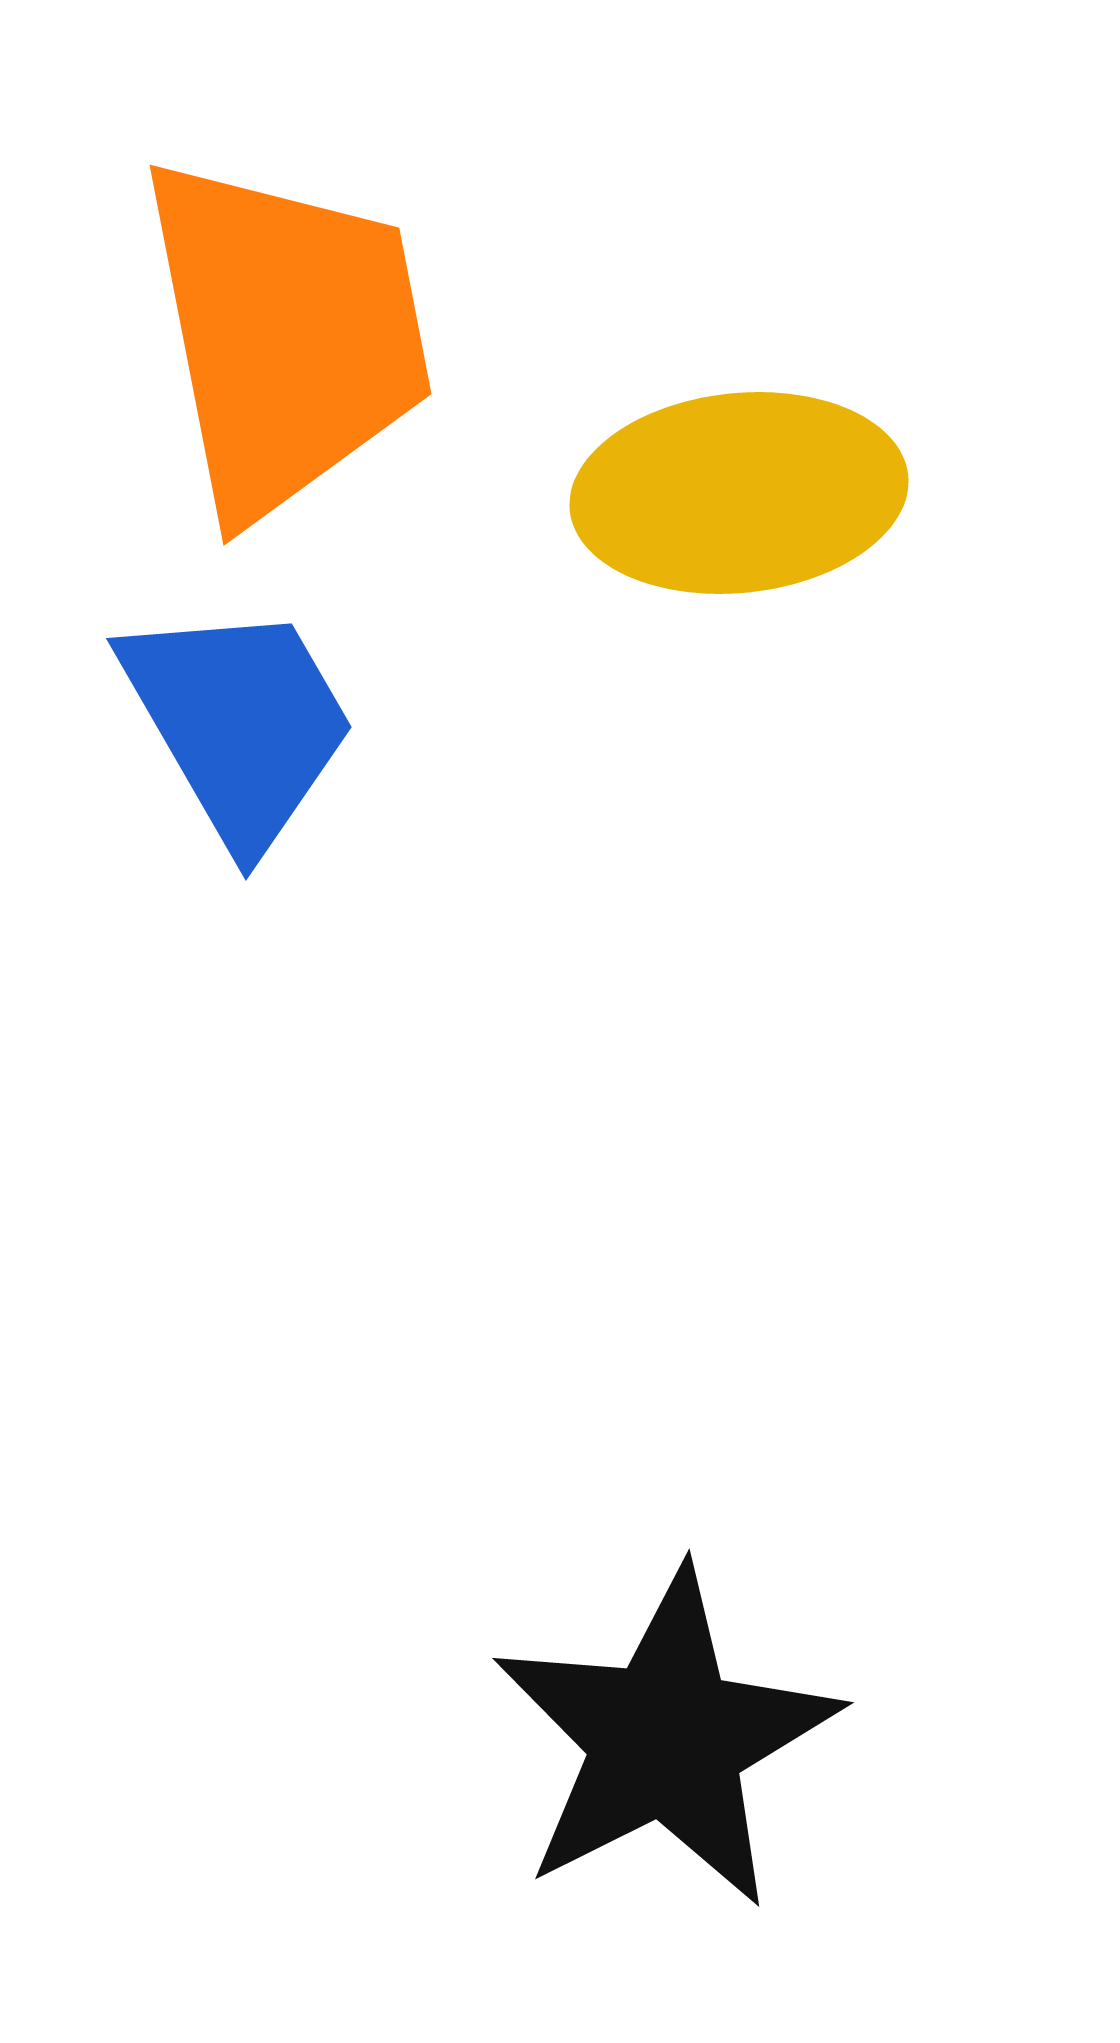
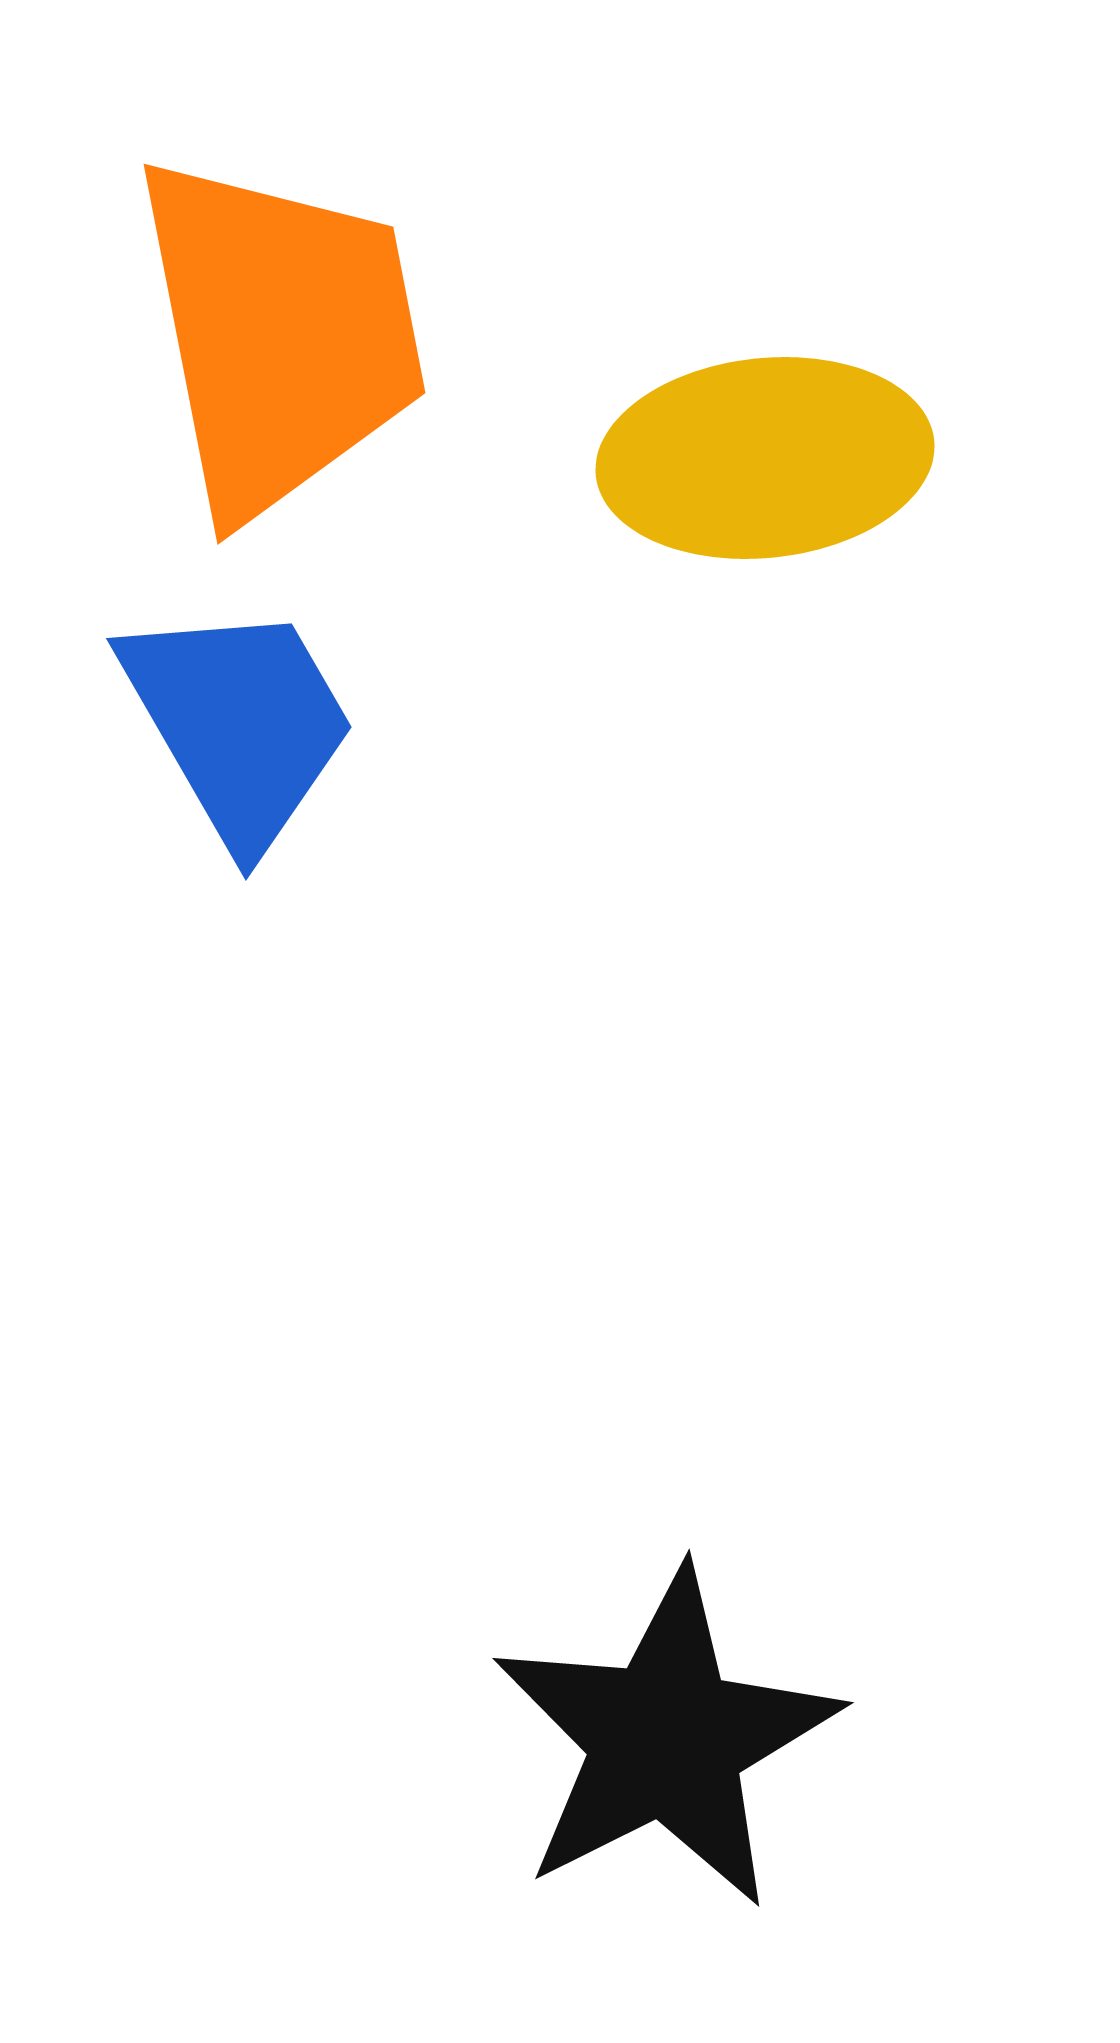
orange trapezoid: moved 6 px left, 1 px up
yellow ellipse: moved 26 px right, 35 px up
